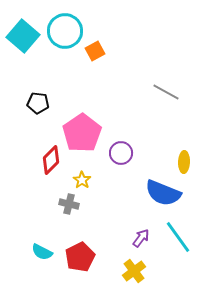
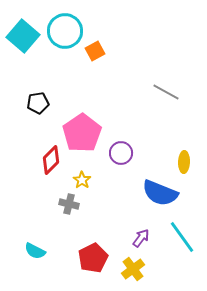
black pentagon: rotated 15 degrees counterclockwise
blue semicircle: moved 3 px left
cyan line: moved 4 px right
cyan semicircle: moved 7 px left, 1 px up
red pentagon: moved 13 px right, 1 px down
yellow cross: moved 1 px left, 2 px up
